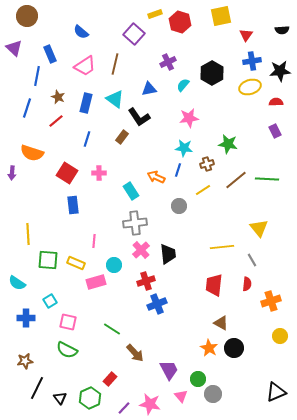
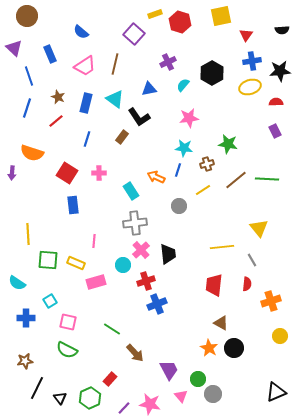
blue line at (37, 76): moved 8 px left; rotated 30 degrees counterclockwise
cyan circle at (114, 265): moved 9 px right
